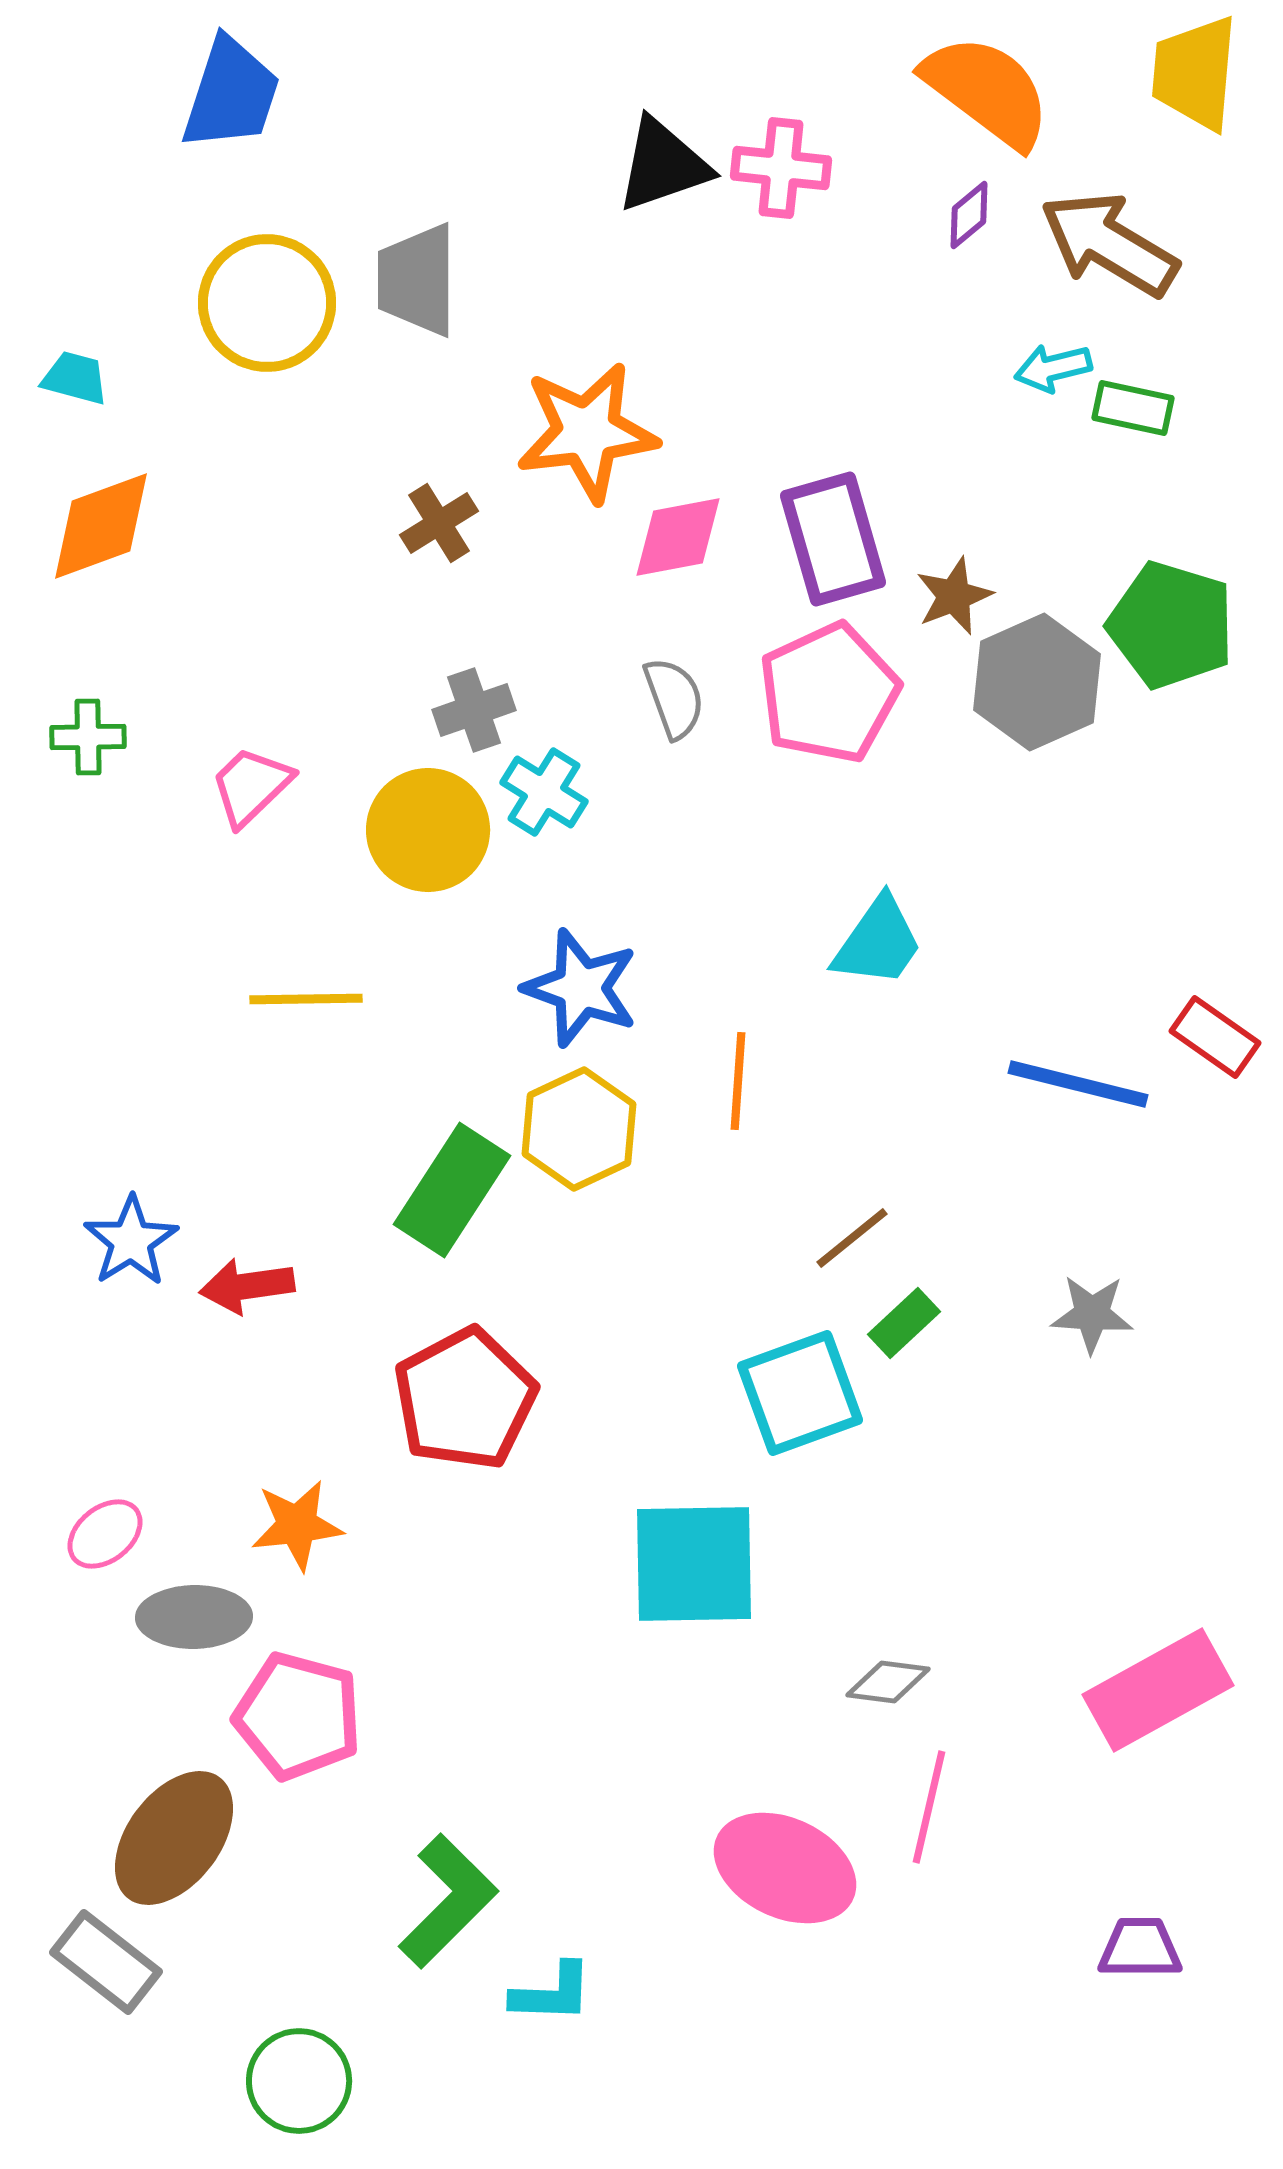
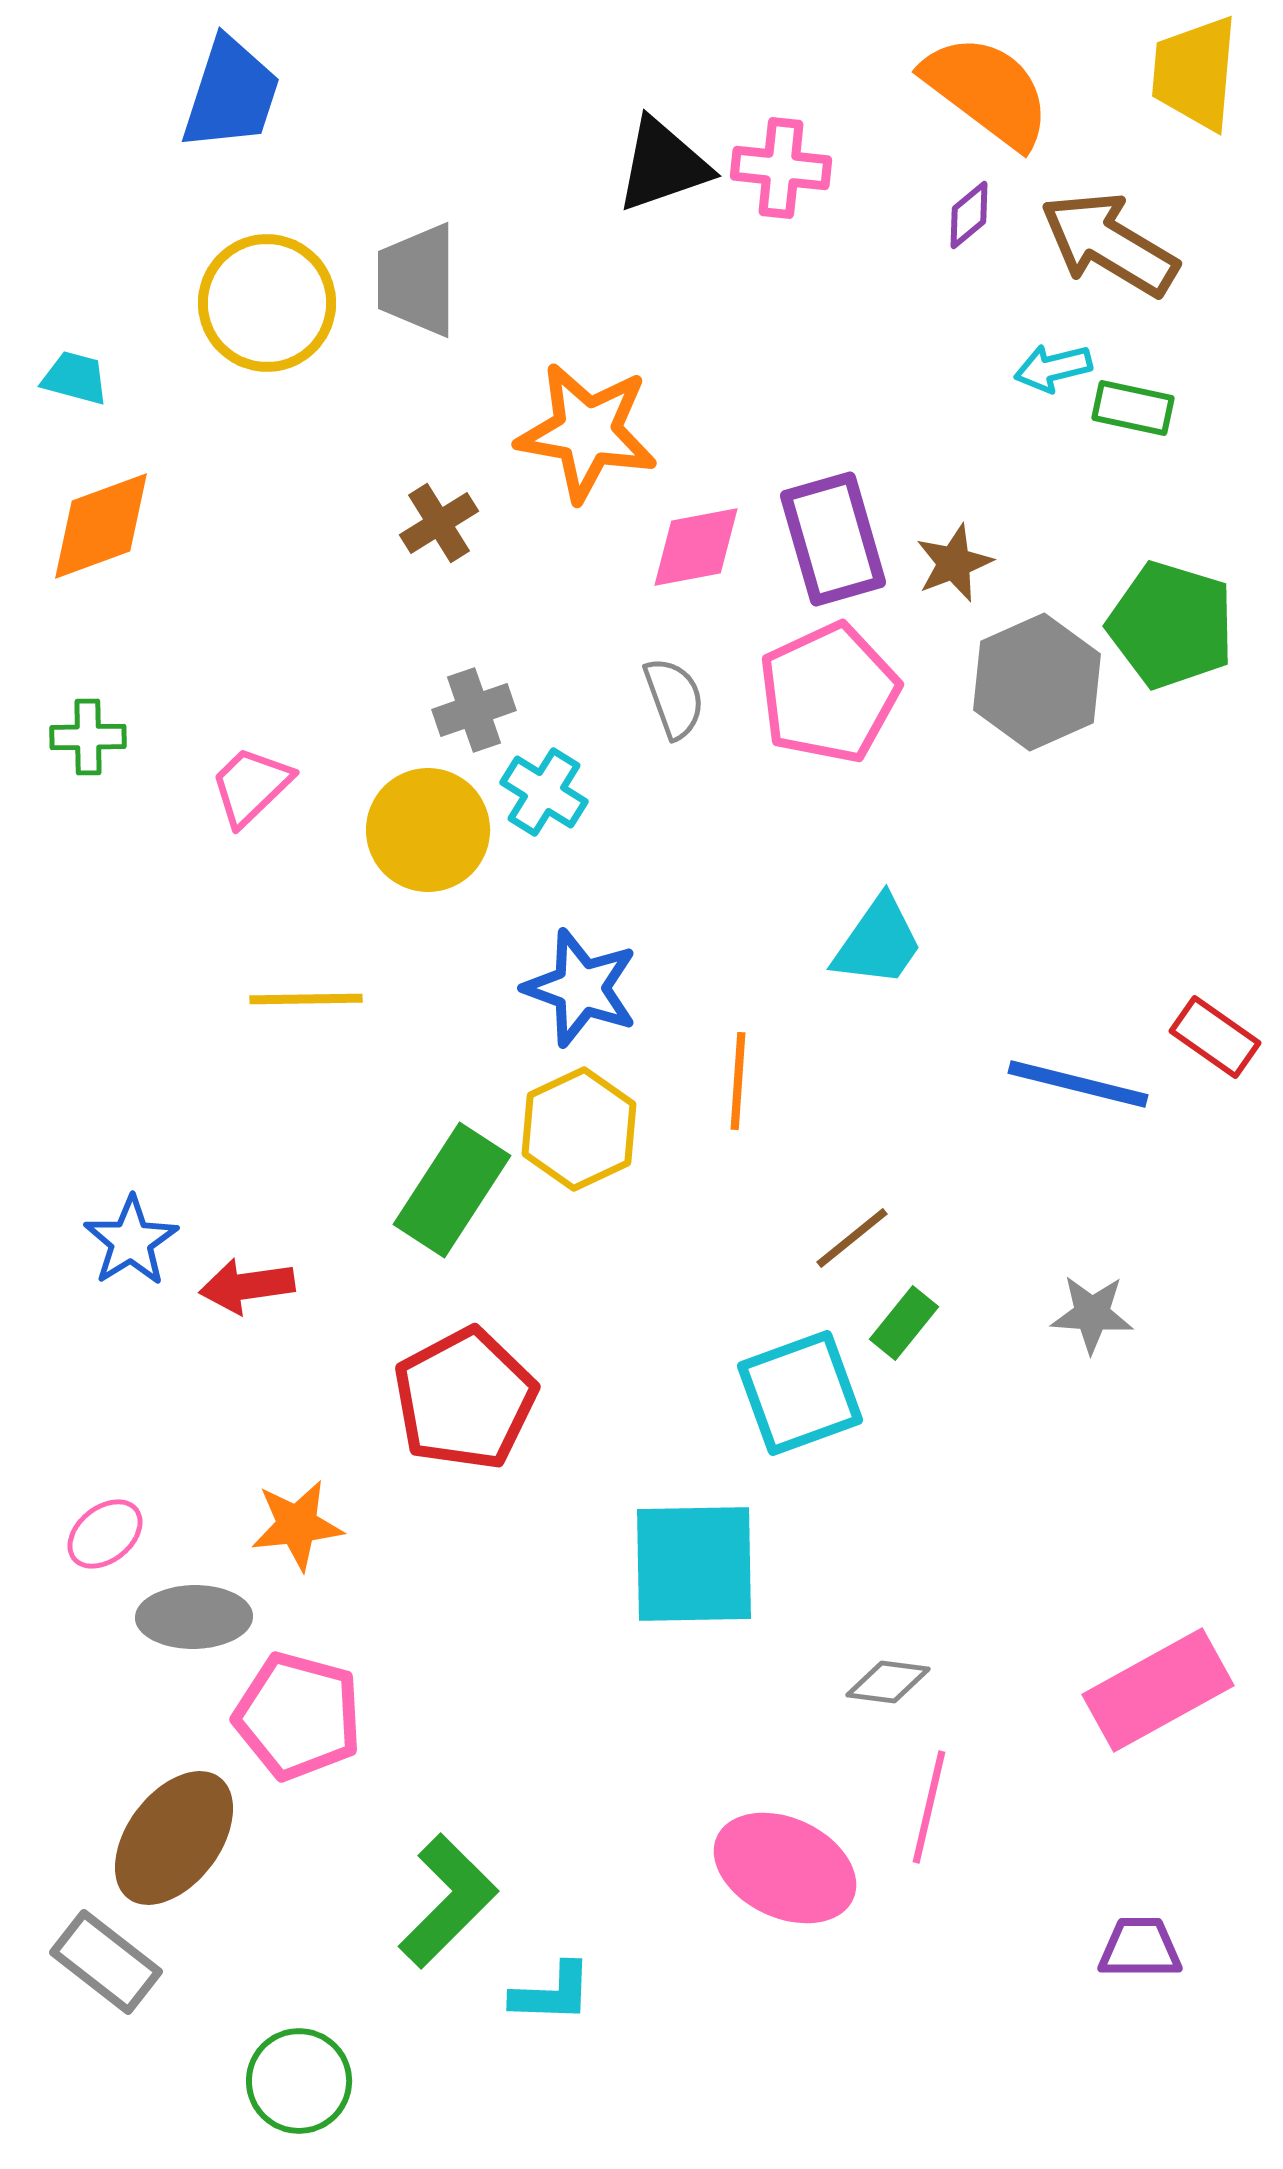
orange star at (587, 432): rotated 17 degrees clockwise
pink diamond at (678, 537): moved 18 px right, 10 px down
brown star at (954, 596): moved 33 px up
green rectangle at (904, 1323): rotated 8 degrees counterclockwise
